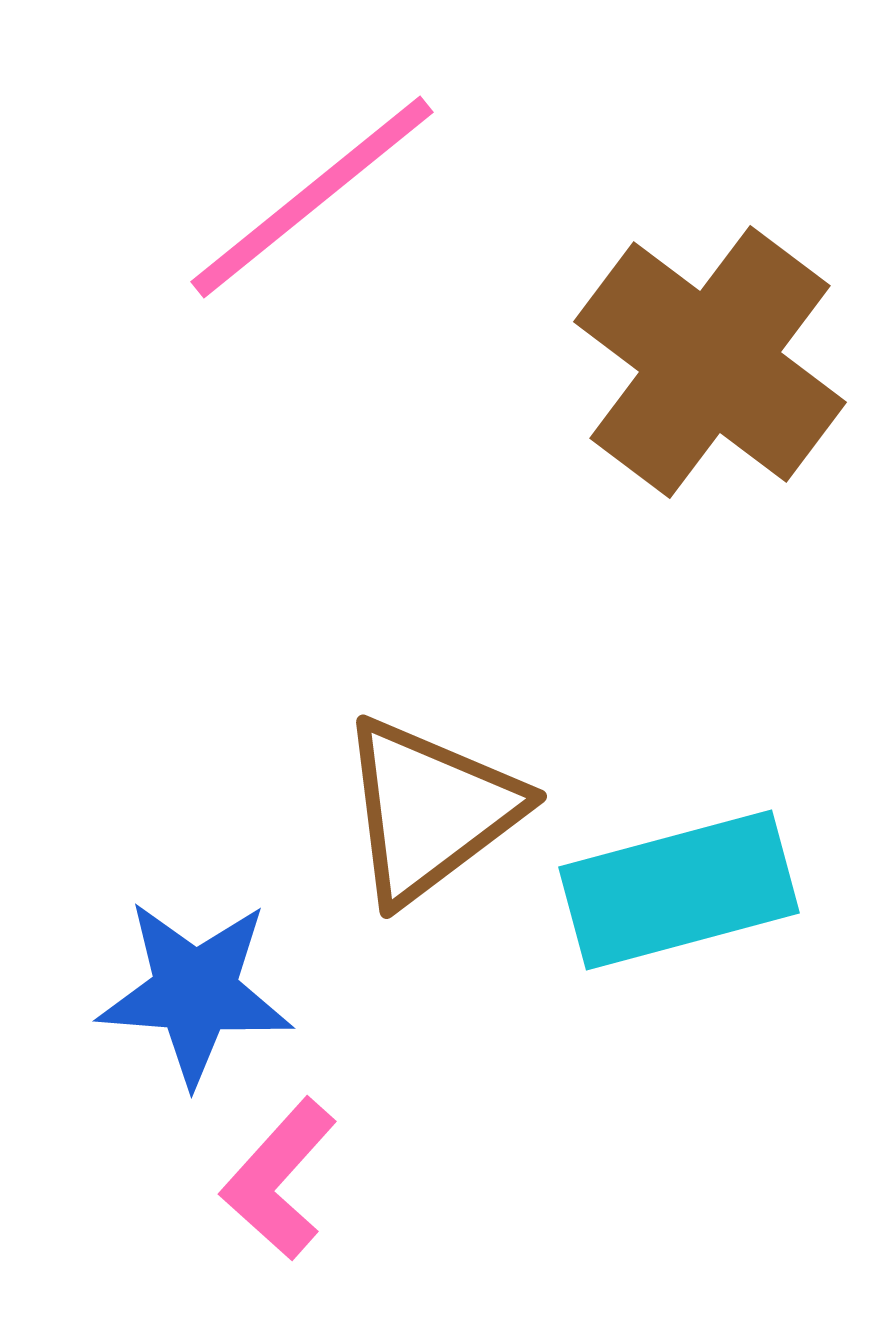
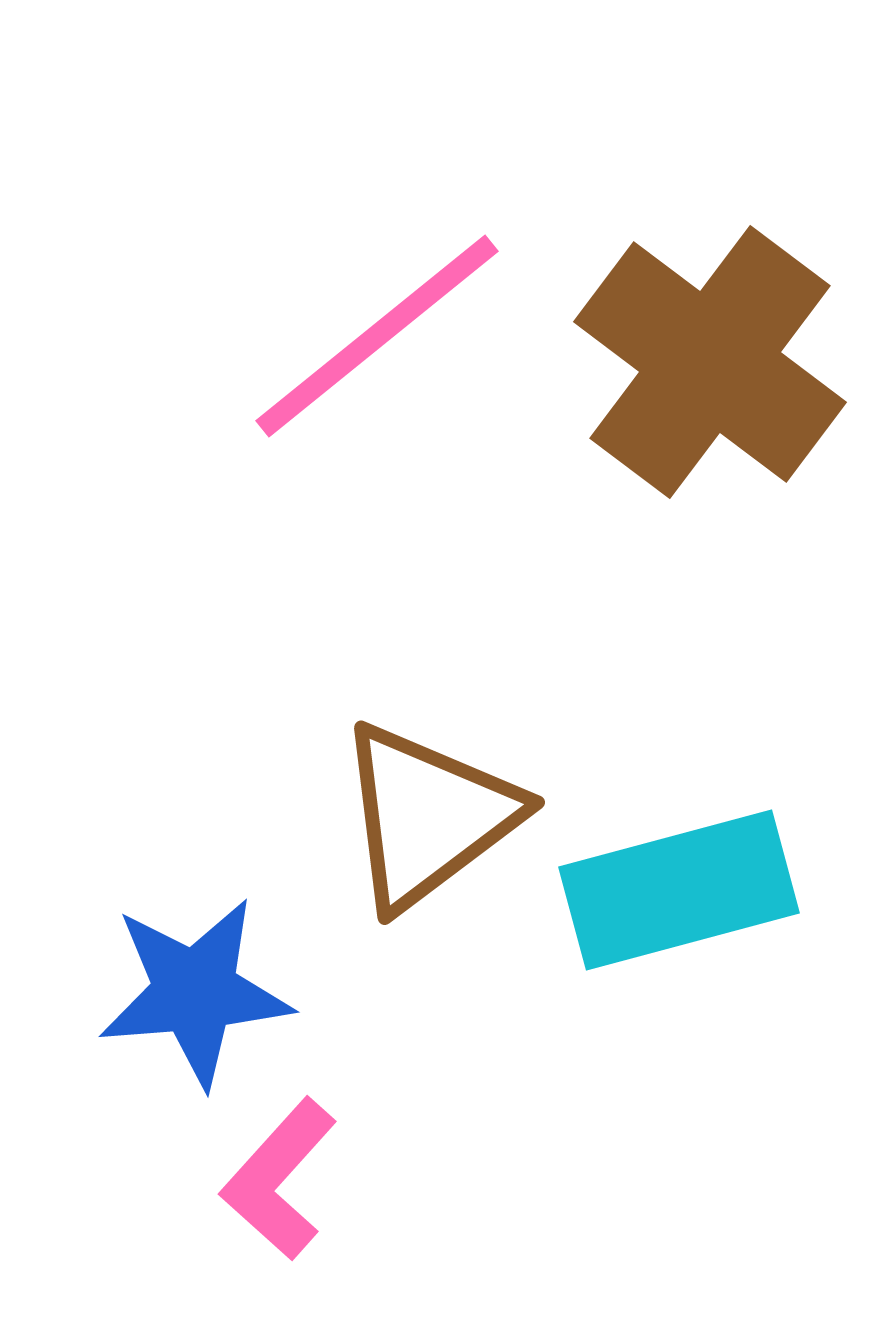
pink line: moved 65 px right, 139 px down
brown triangle: moved 2 px left, 6 px down
blue star: rotated 9 degrees counterclockwise
